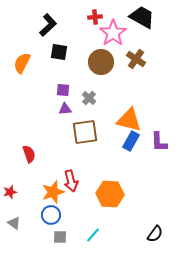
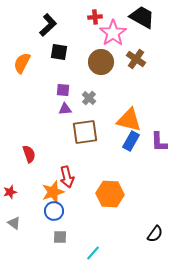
red arrow: moved 4 px left, 4 px up
blue circle: moved 3 px right, 4 px up
cyan line: moved 18 px down
